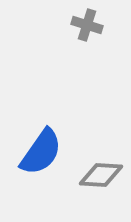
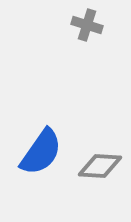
gray diamond: moved 1 px left, 9 px up
